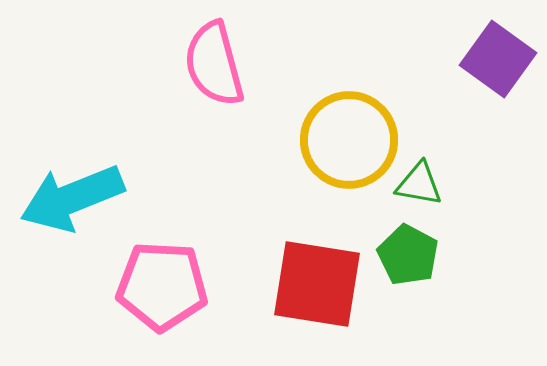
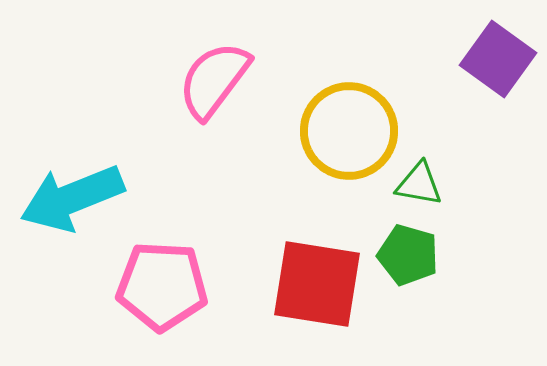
pink semicircle: moved 16 px down; rotated 52 degrees clockwise
yellow circle: moved 9 px up
green pentagon: rotated 12 degrees counterclockwise
